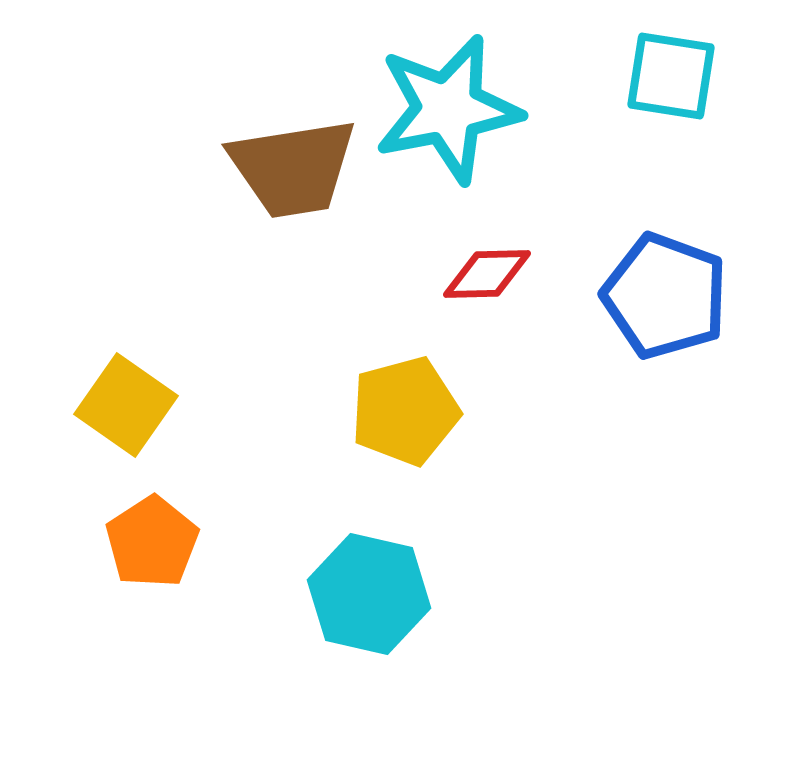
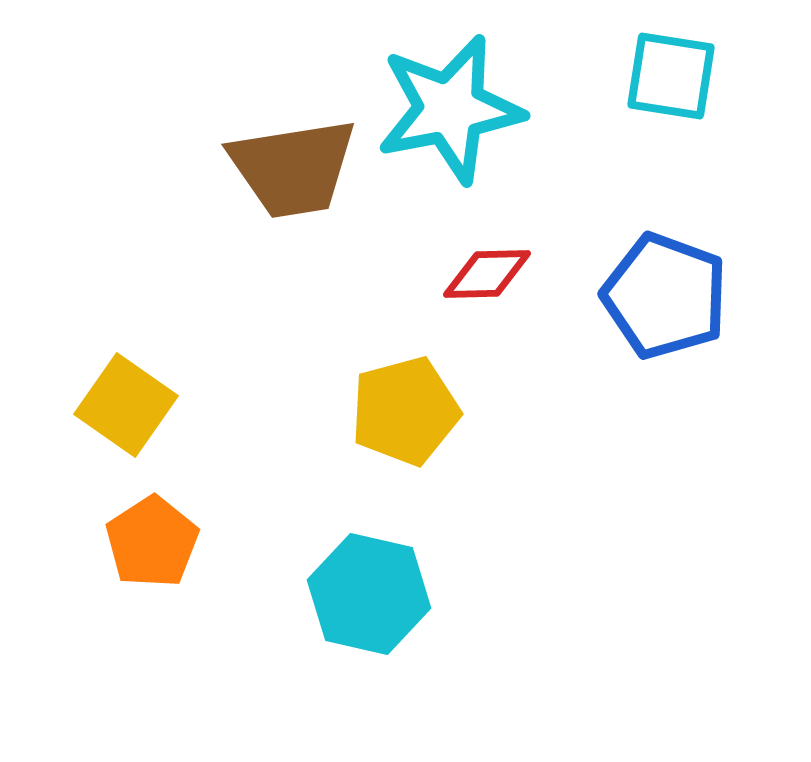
cyan star: moved 2 px right
